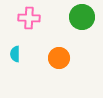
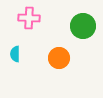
green circle: moved 1 px right, 9 px down
